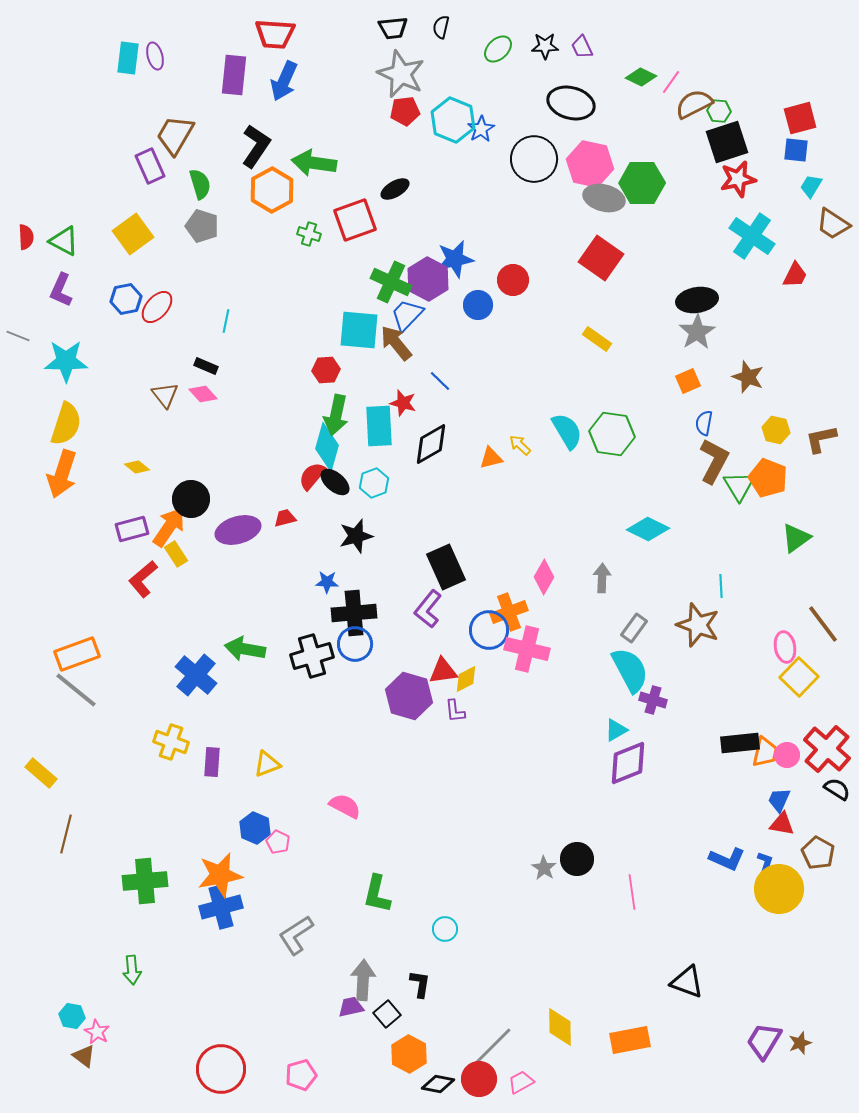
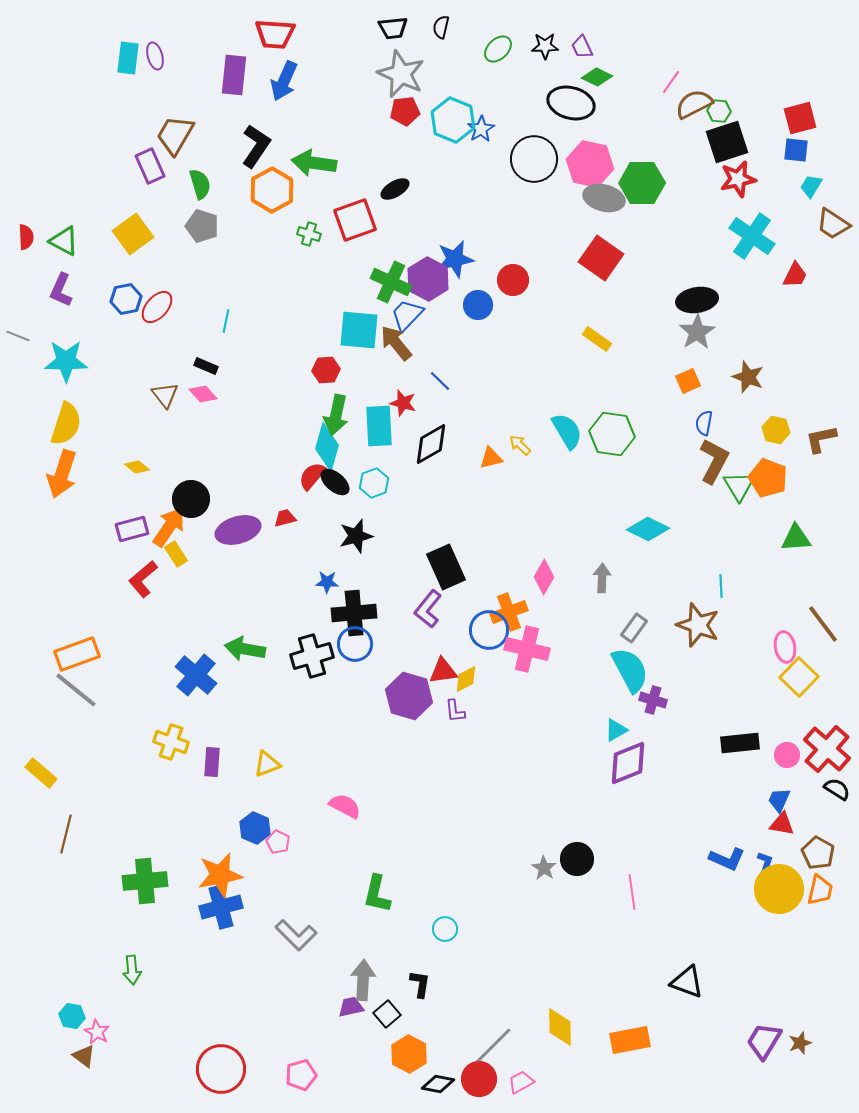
green diamond at (641, 77): moved 44 px left
green triangle at (796, 538): rotated 32 degrees clockwise
orange trapezoid at (765, 752): moved 55 px right, 138 px down
gray L-shape at (296, 935): rotated 102 degrees counterclockwise
